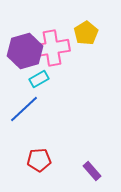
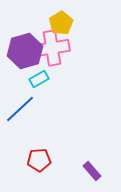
yellow pentagon: moved 25 px left, 10 px up
blue line: moved 4 px left
